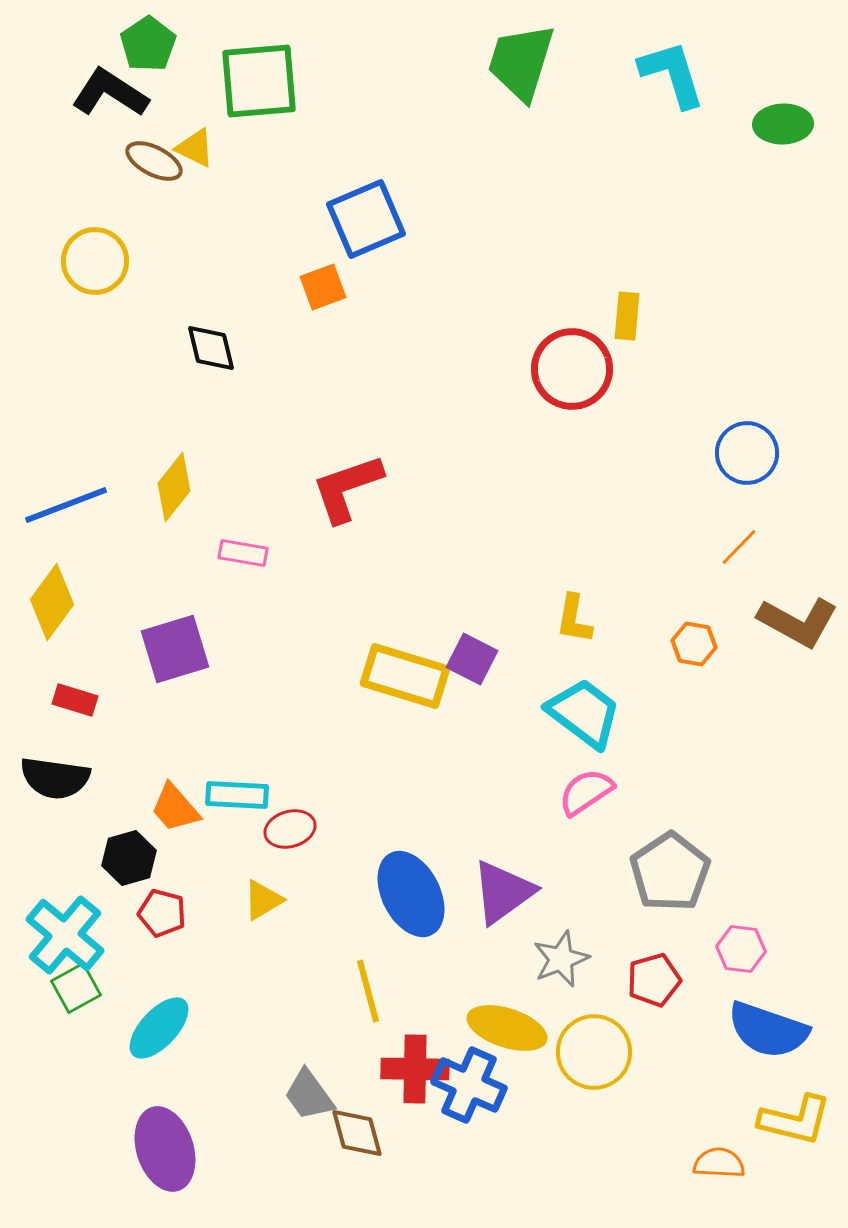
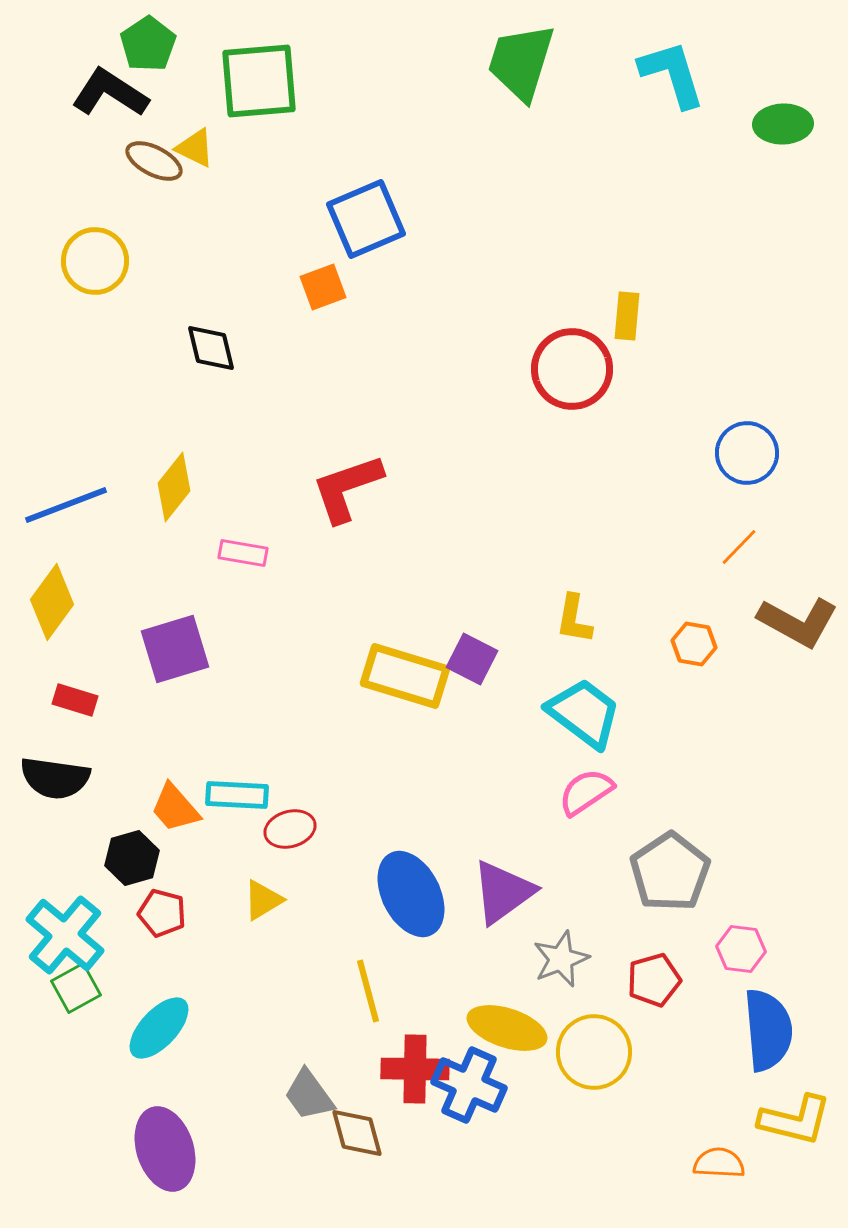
black hexagon at (129, 858): moved 3 px right
blue semicircle at (768, 1030): rotated 114 degrees counterclockwise
